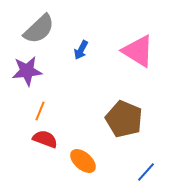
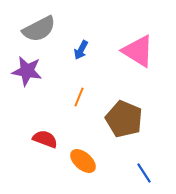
gray semicircle: rotated 16 degrees clockwise
purple star: rotated 16 degrees clockwise
orange line: moved 39 px right, 14 px up
blue line: moved 2 px left, 1 px down; rotated 75 degrees counterclockwise
